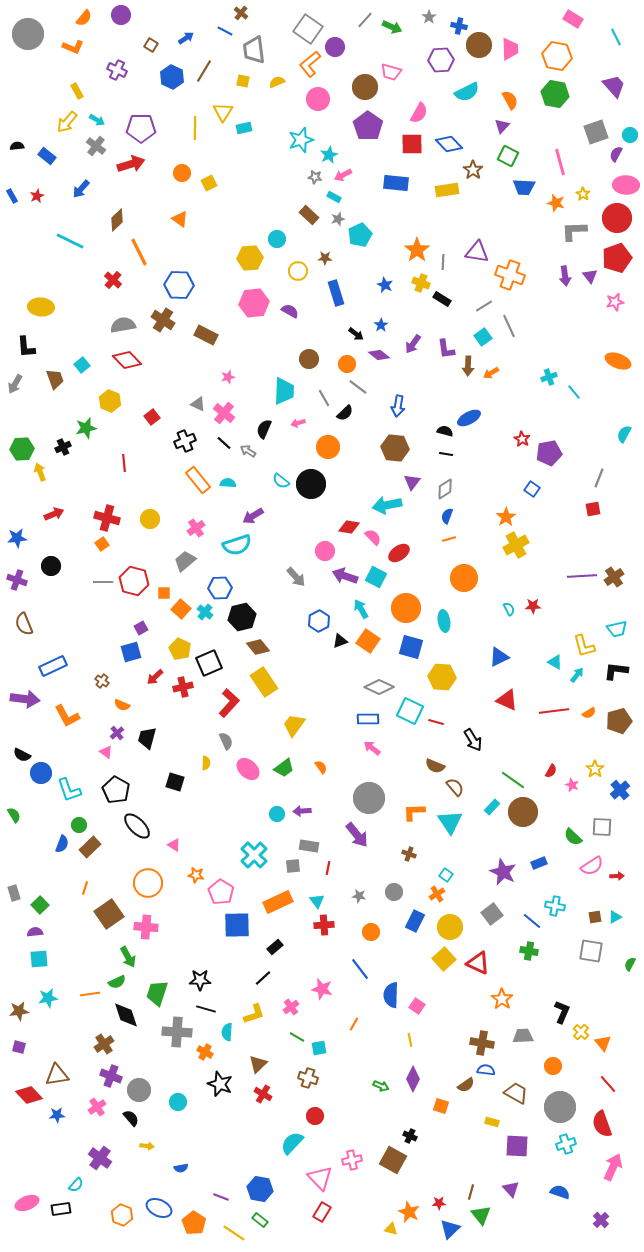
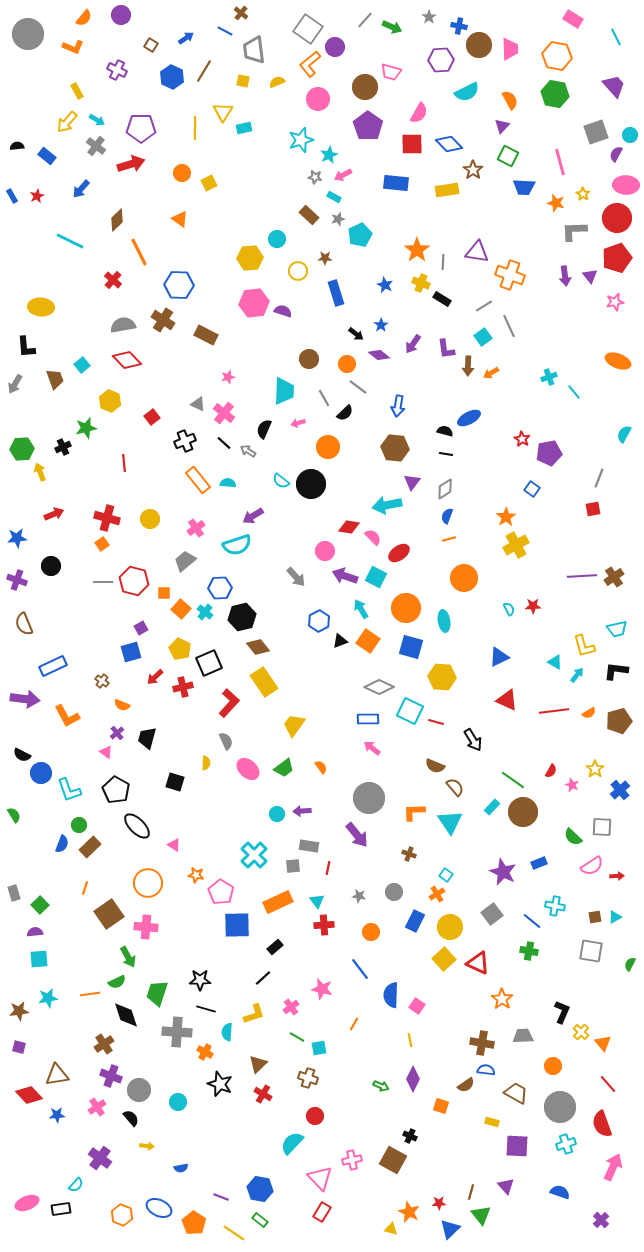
purple semicircle at (290, 311): moved 7 px left; rotated 12 degrees counterclockwise
purple triangle at (511, 1189): moved 5 px left, 3 px up
